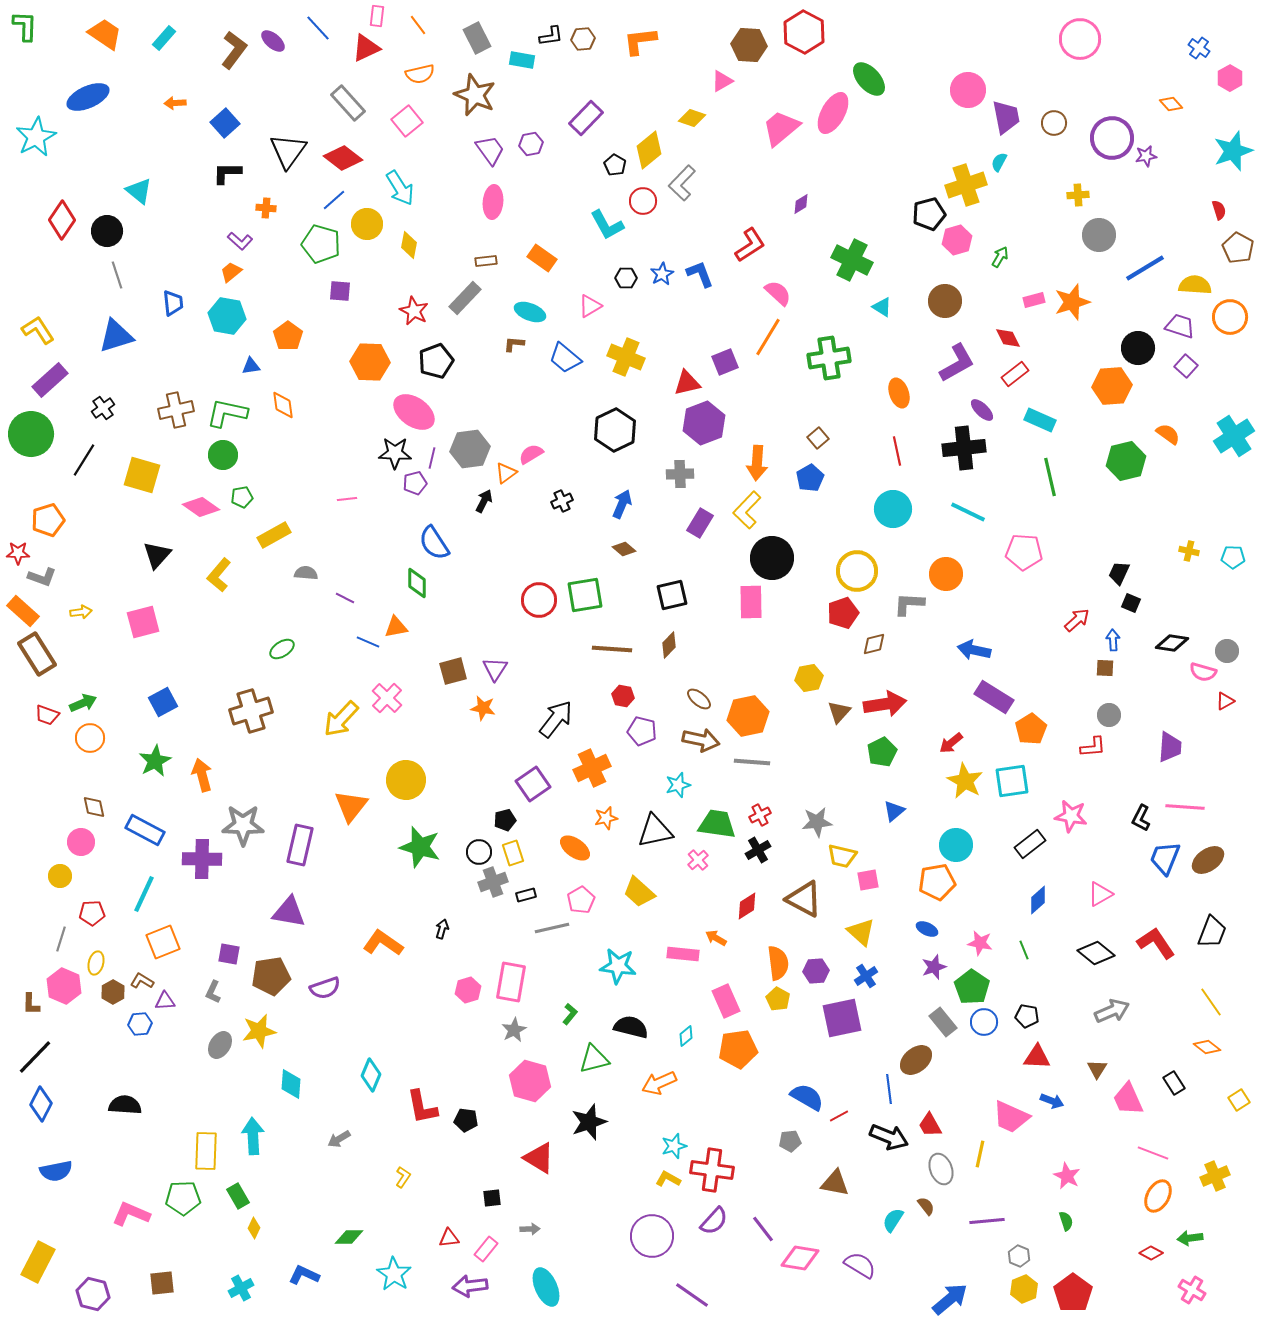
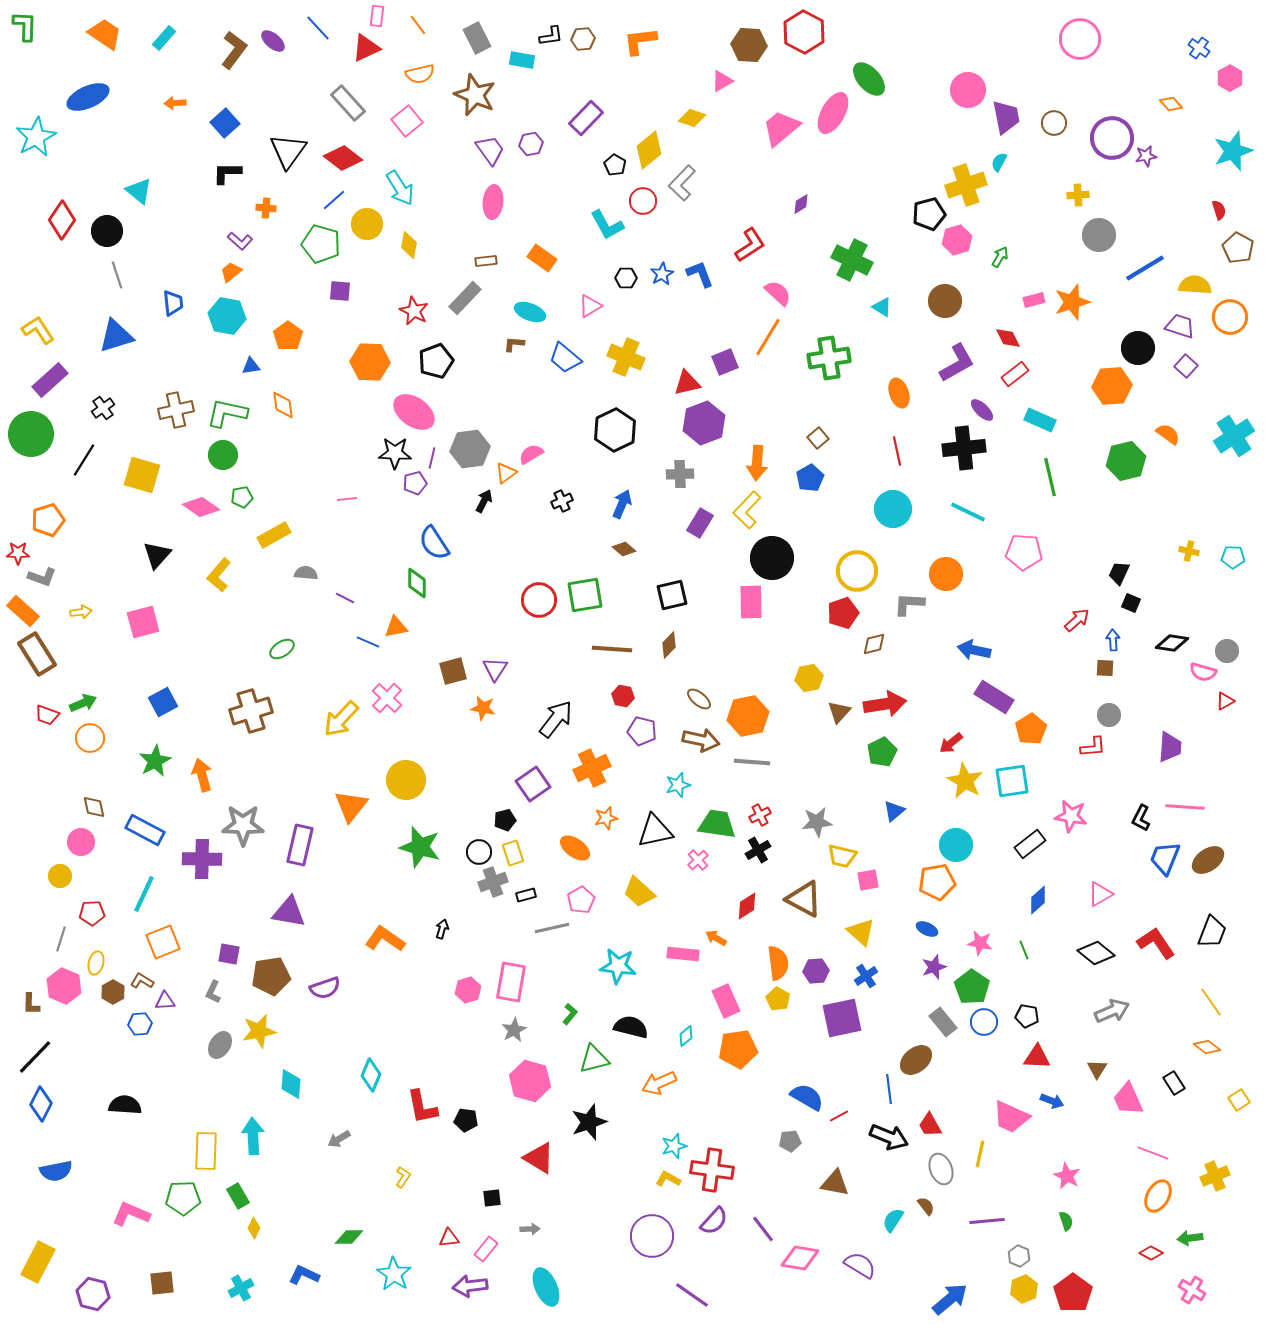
orange L-shape at (383, 943): moved 2 px right, 4 px up
